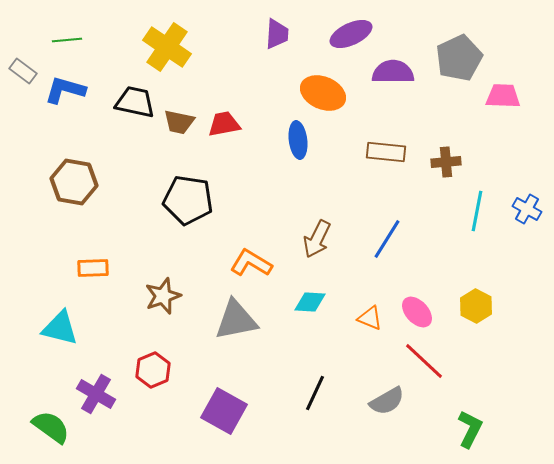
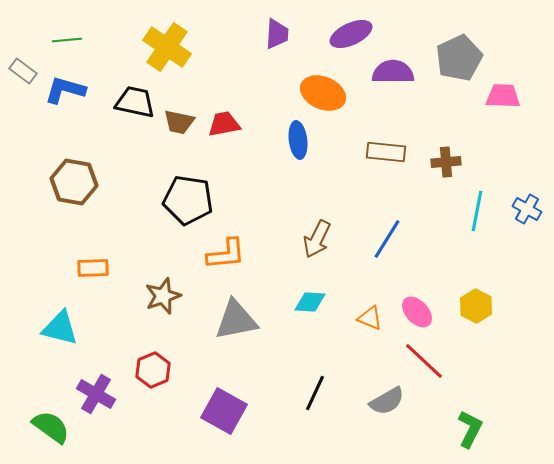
orange L-shape: moved 25 px left, 9 px up; rotated 144 degrees clockwise
